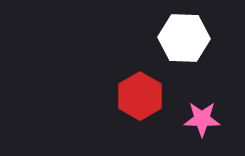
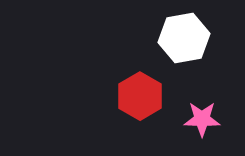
white hexagon: rotated 12 degrees counterclockwise
